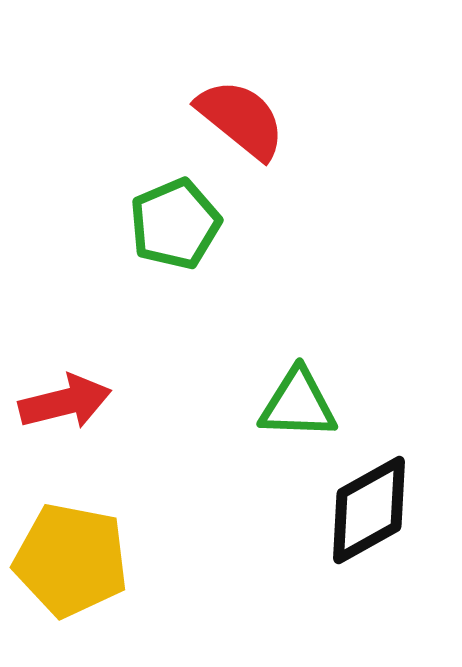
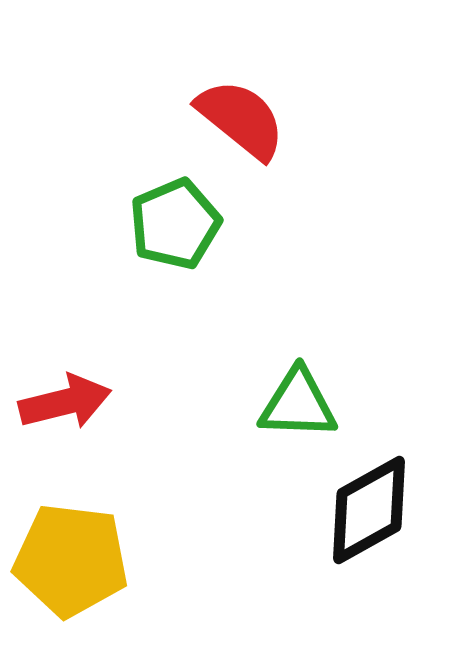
yellow pentagon: rotated 4 degrees counterclockwise
